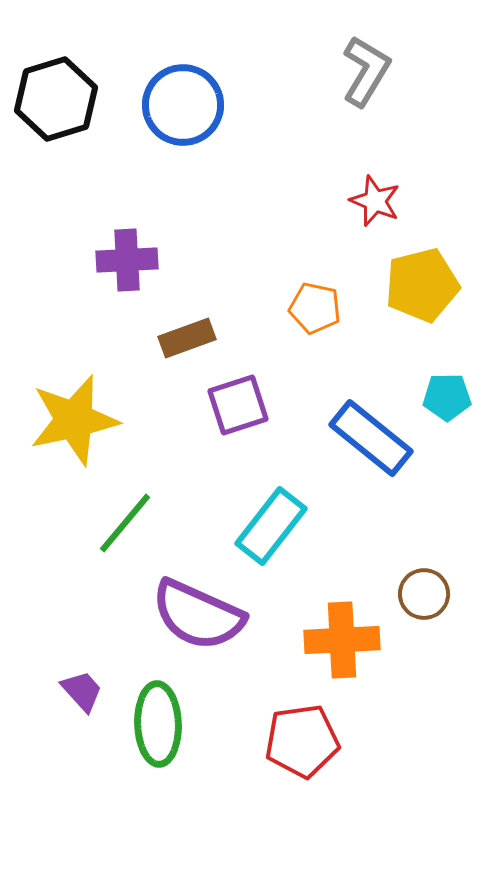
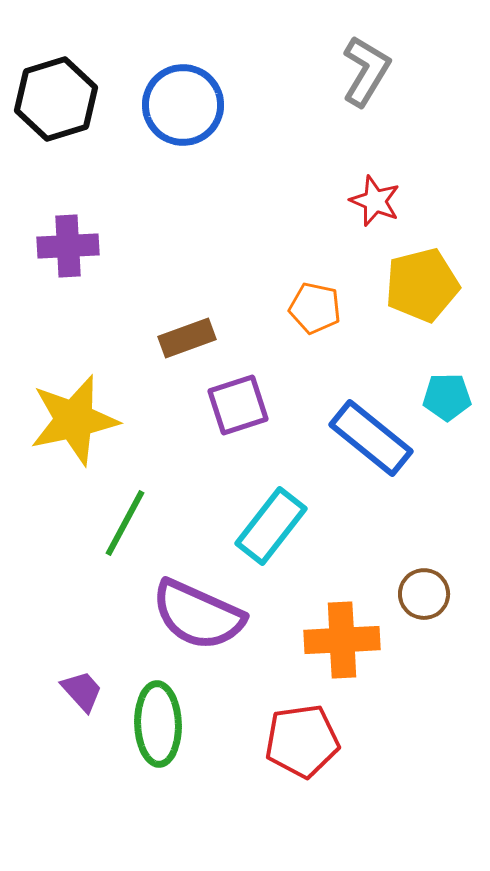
purple cross: moved 59 px left, 14 px up
green line: rotated 12 degrees counterclockwise
